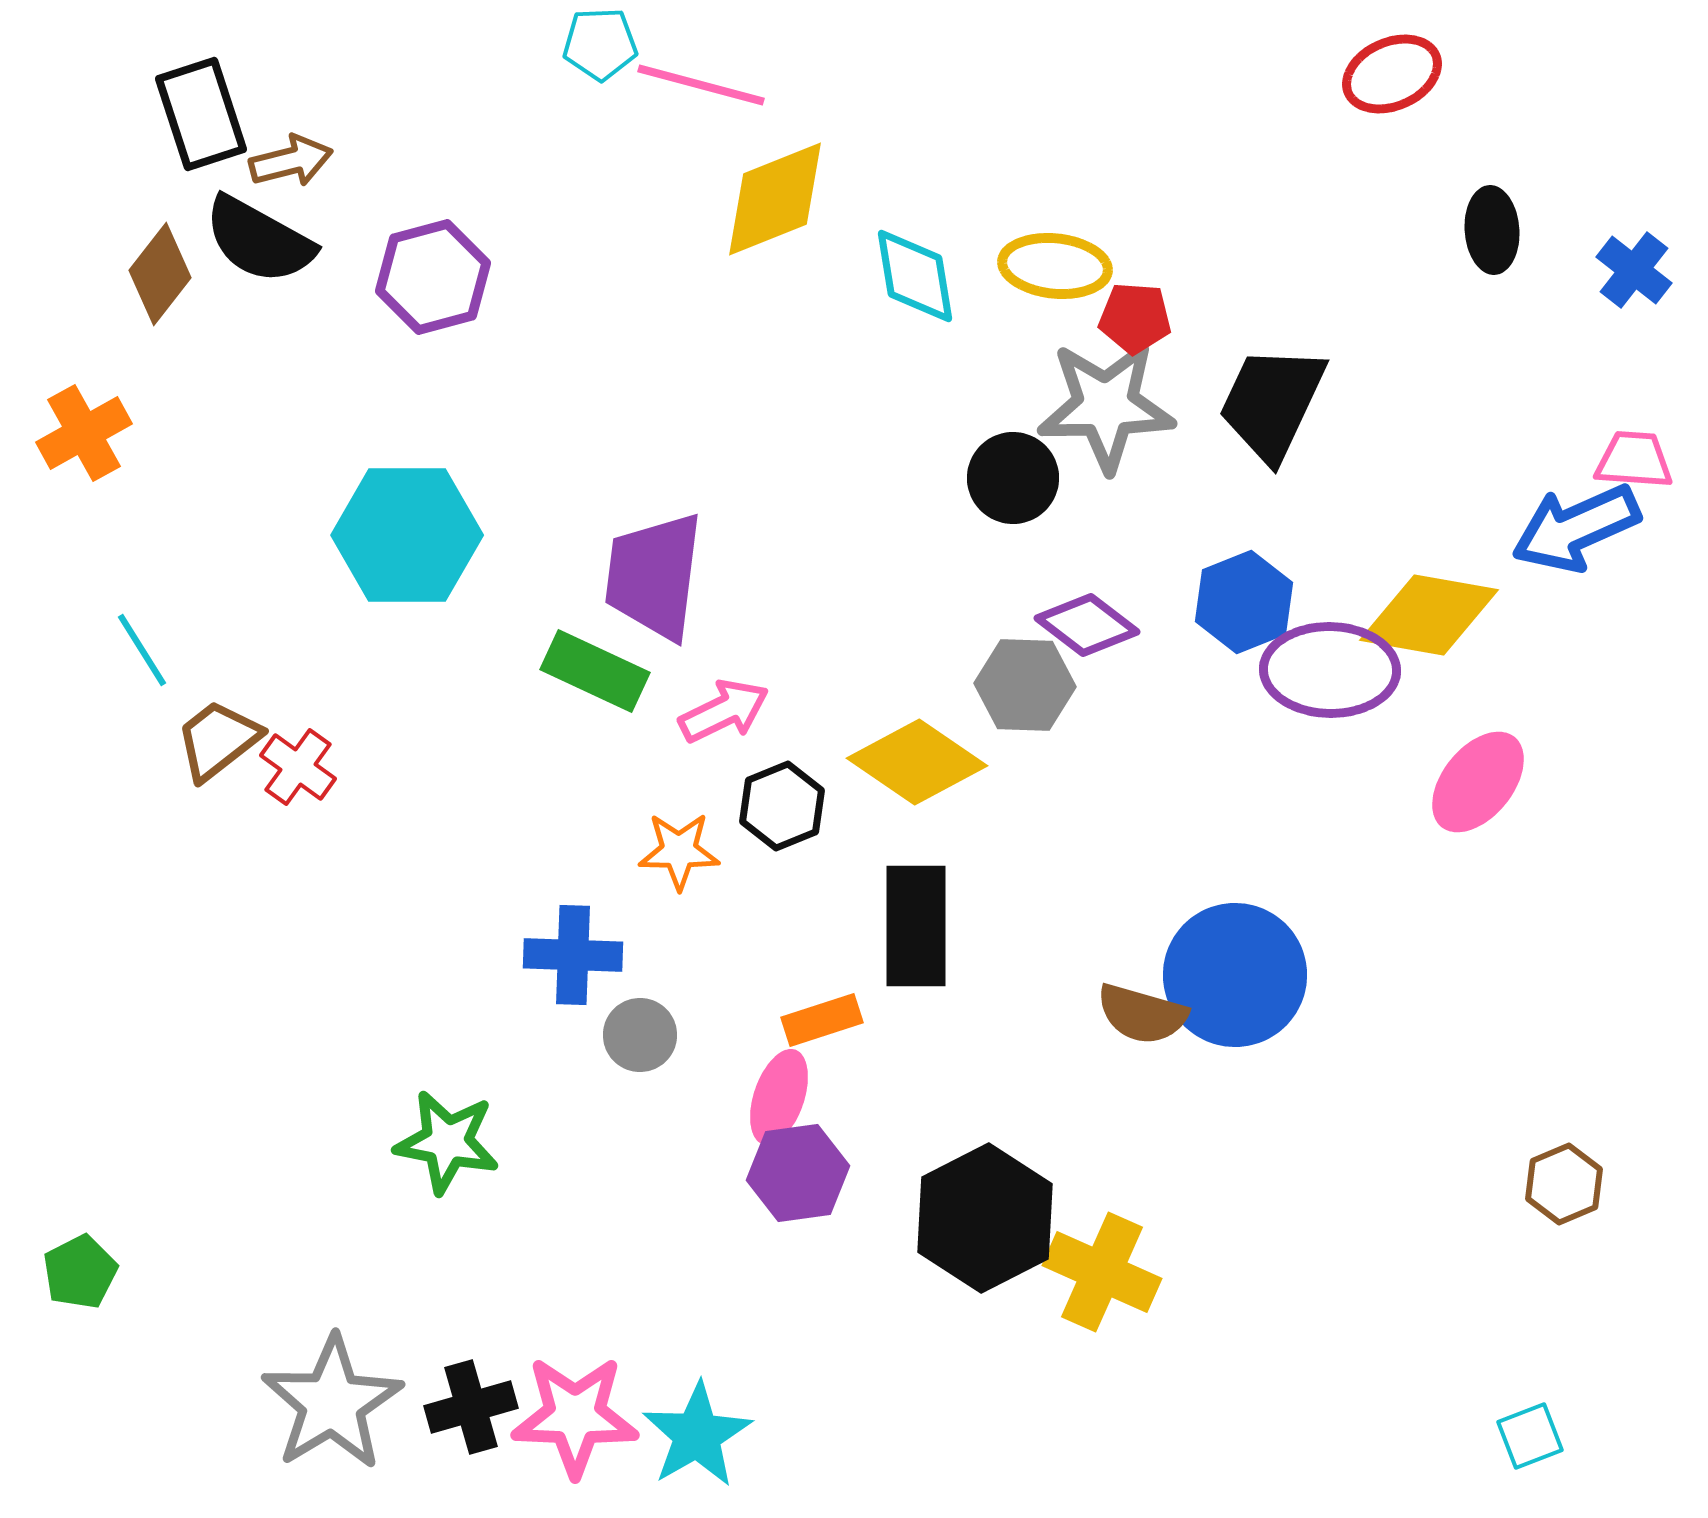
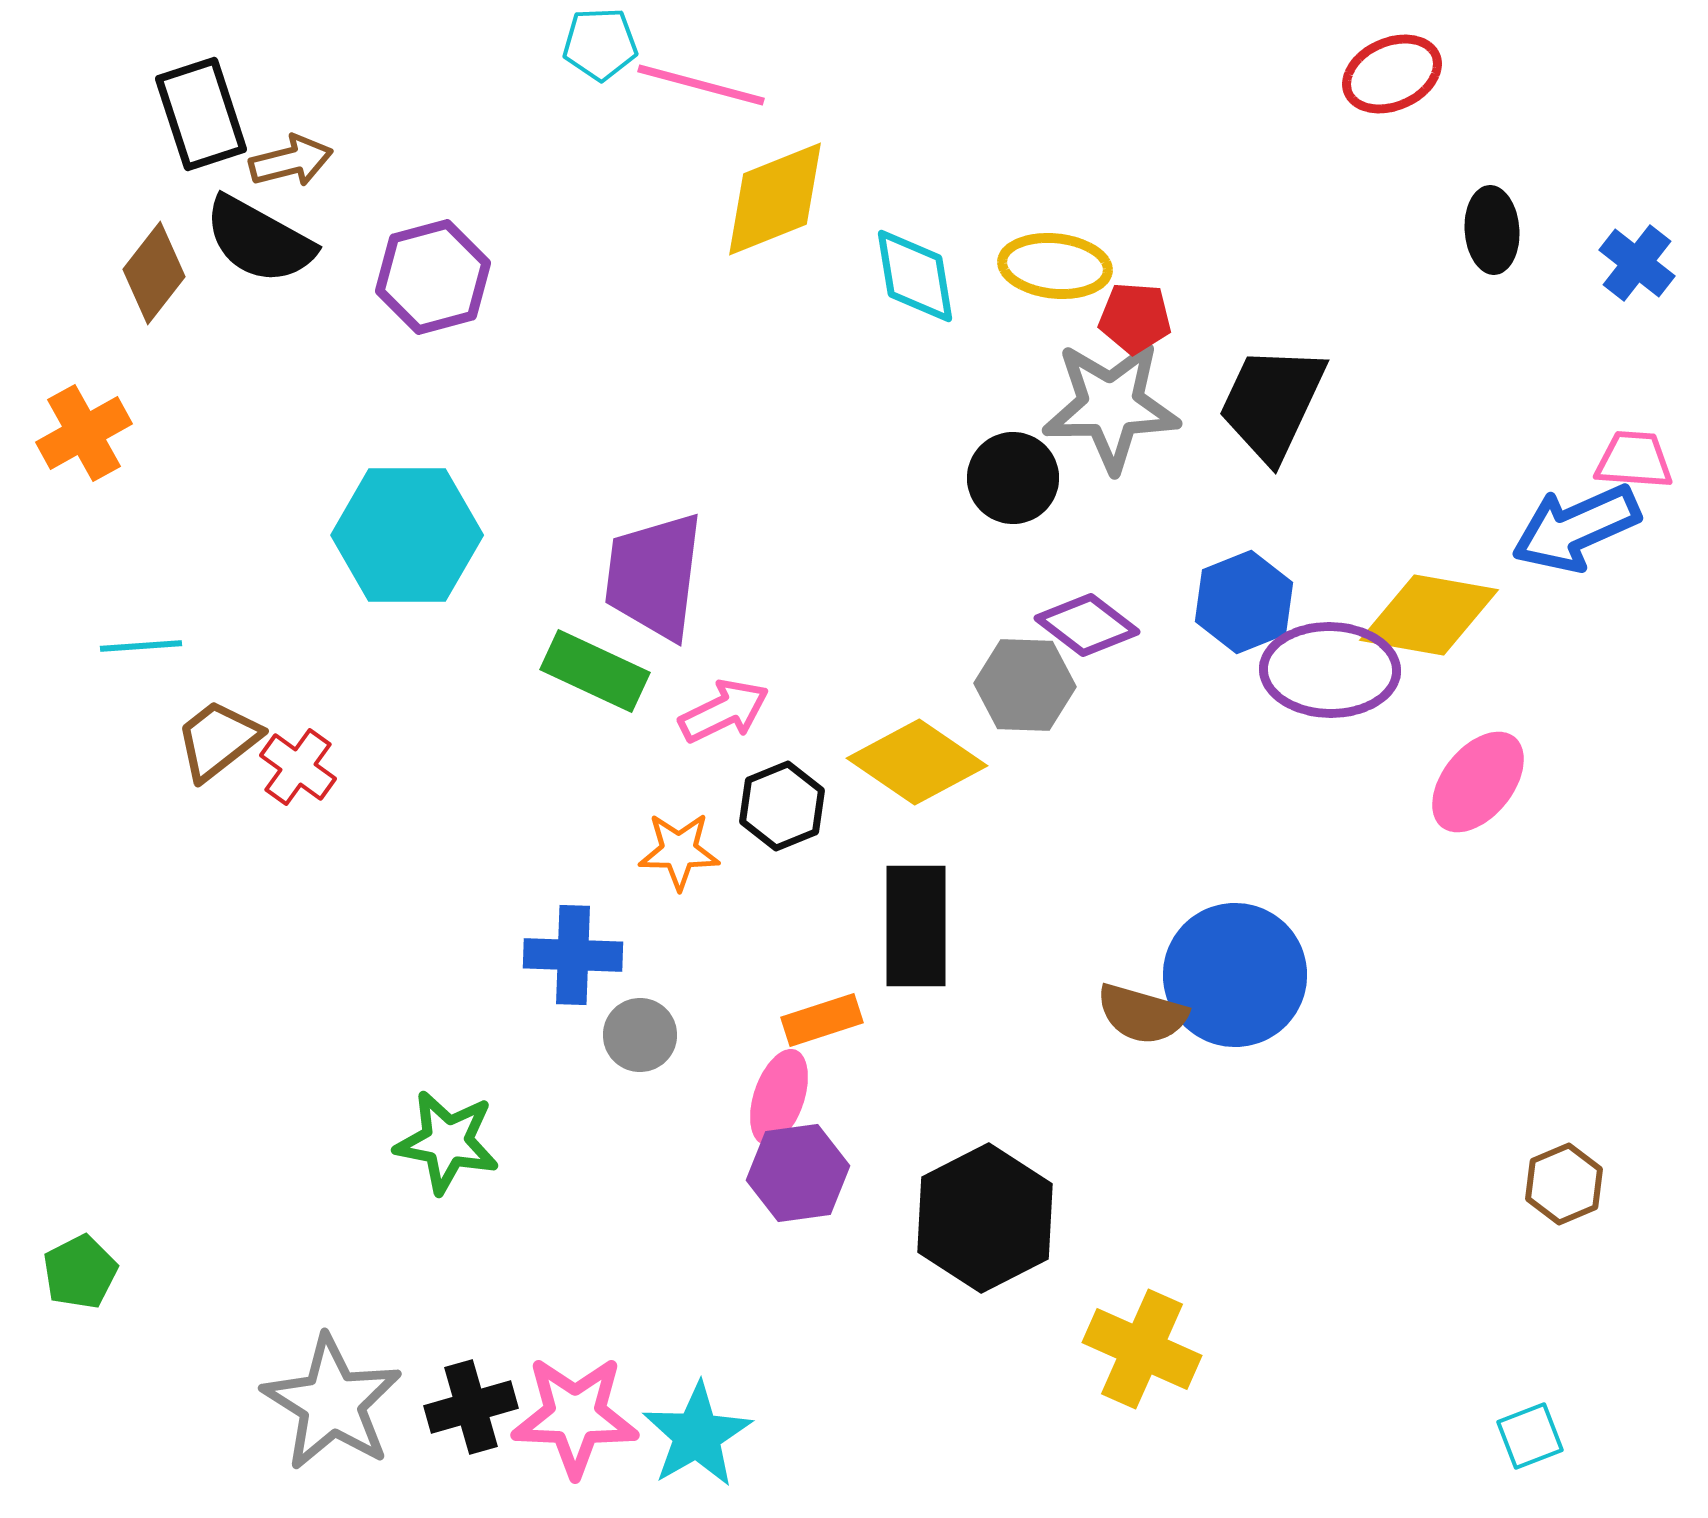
blue cross at (1634, 270): moved 3 px right, 7 px up
brown diamond at (160, 274): moved 6 px left, 1 px up
gray star at (1106, 406): moved 5 px right
cyan line at (142, 650): moved 1 px left, 4 px up; rotated 62 degrees counterclockwise
yellow cross at (1102, 1272): moved 40 px right, 77 px down
gray star at (332, 1403): rotated 9 degrees counterclockwise
